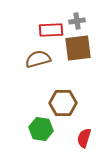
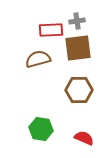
brown hexagon: moved 16 px right, 13 px up
red semicircle: rotated 96 degrees clockwise
